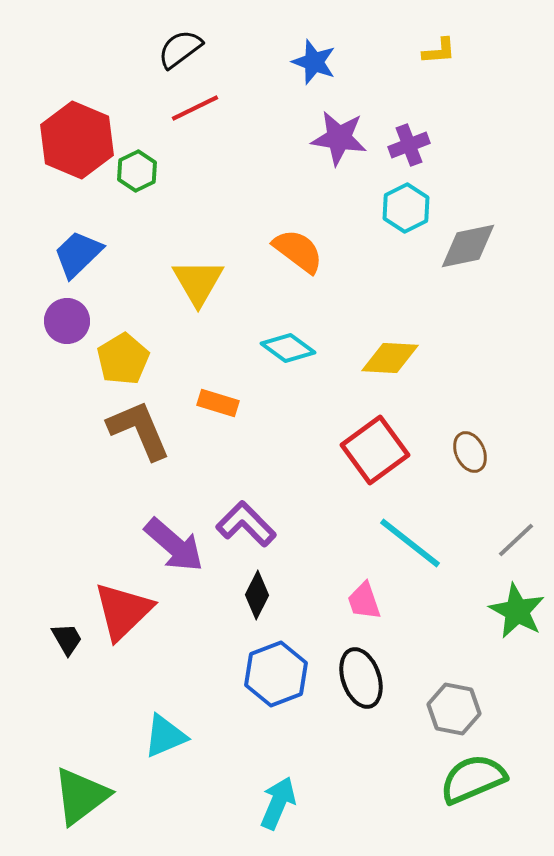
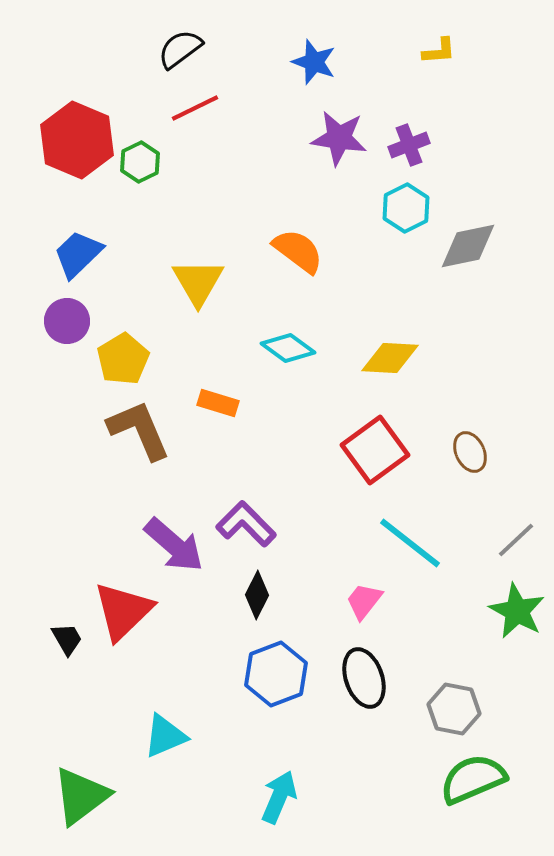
green hexagon: moved 3 px right, 9 px up
pink trapezoid: rotated 57 degrees clockwise
black ellipse: moved 3 px right
cyan arrow: moved 1 px right, 6 px up
